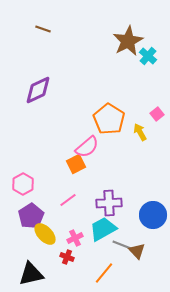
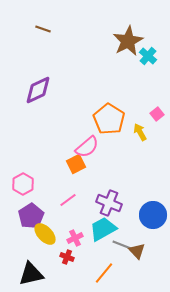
purple cross: rotated 25 degrees clockwise
